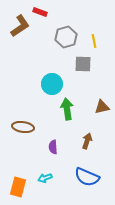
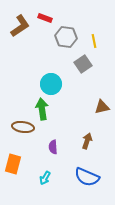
red rectangle: moved 5 px right, 6 px down
gray hexagon: rotated 25 degrees clockwise
gray square: rotated 36 degrees counterclockwise
cyan circle: moved 1 px left
green arrow: moved 25 px left
cyan arrow: rotated 40 degrees counterclockwise
orange rectangle: moved 5 px left, 23 px up
